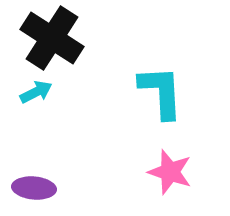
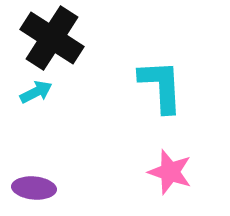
cyan L-shape: moved 6 px up
